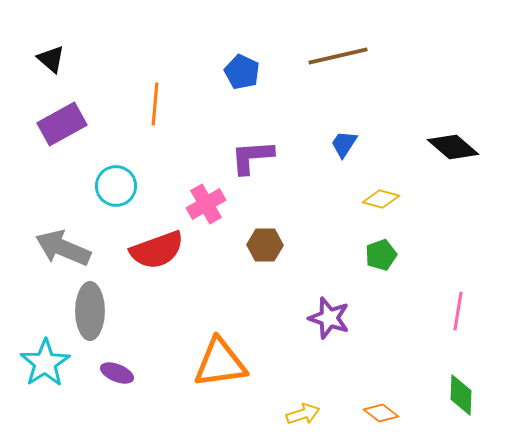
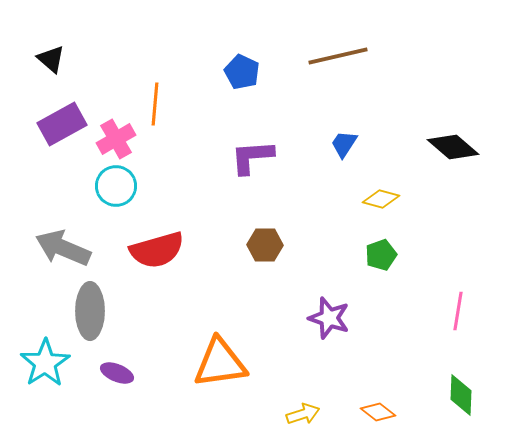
pink cross: moved 90 px left, 65 px up
red semicircle: rotated 4 degrees clockwise
orange diamond: moved 3 px left, 1 px up
